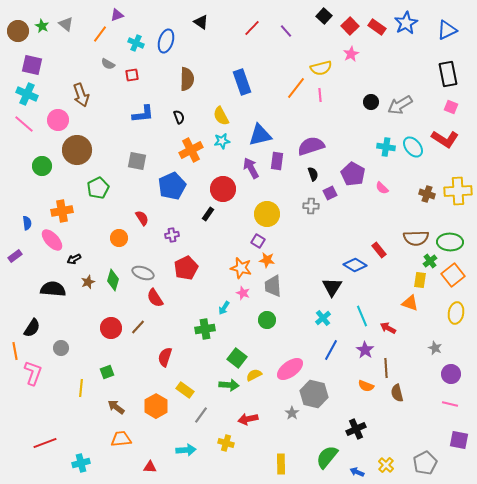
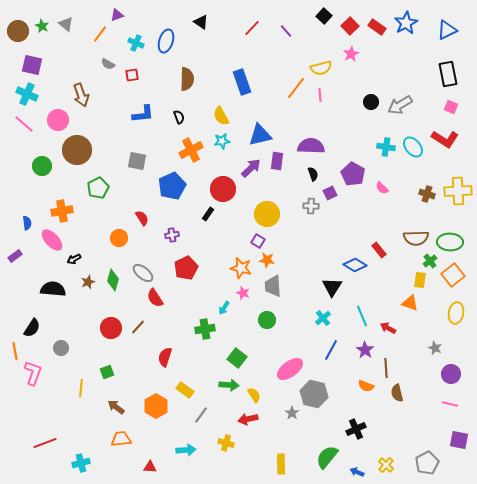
purple semicircle at (311, 146): rotated 20 degrees clockwise
purple arrow at (251, 168): rotated 75 degrees clockwise
gray ellipse at (143, 273): rotated 20 degrees clockwise
yellow semicircle at (254, 375): moved 20 px down; rotated 84 degrees clockwise
gray pentagon at (425, 463): moved 2 px right
